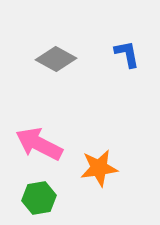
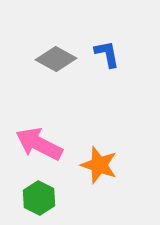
blue L-shape: moved 20 px left
orange star: moved 3 px up; rotated 27 degrees clockwise
green hexagon: rotated 24 degrees counterclockwise
